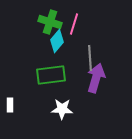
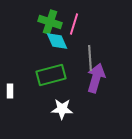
cyan diamond: rotated 65 degrees counterclockwise
green rectangle: rotated 8 degrees counterclockwise
white rectangle: moved 14 px up
